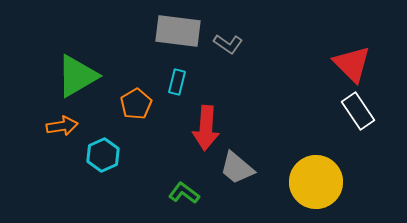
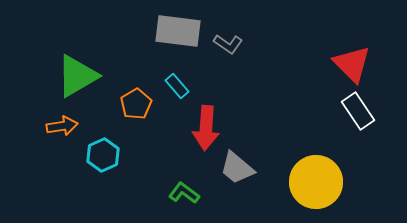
cyan rectangle: moved 4 px down; rotated 55 degrees counterclockwise
